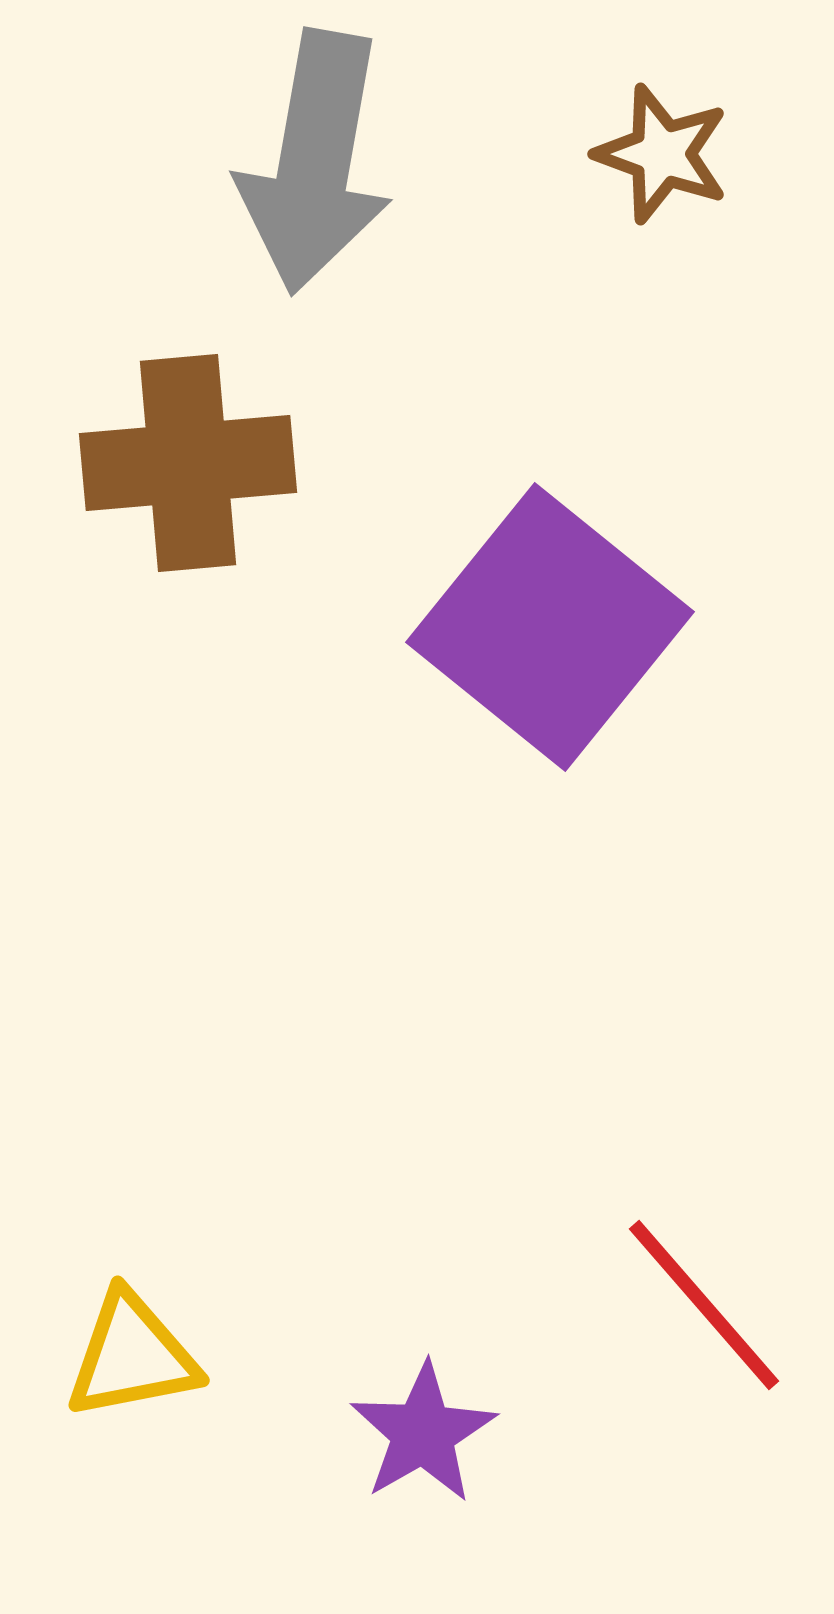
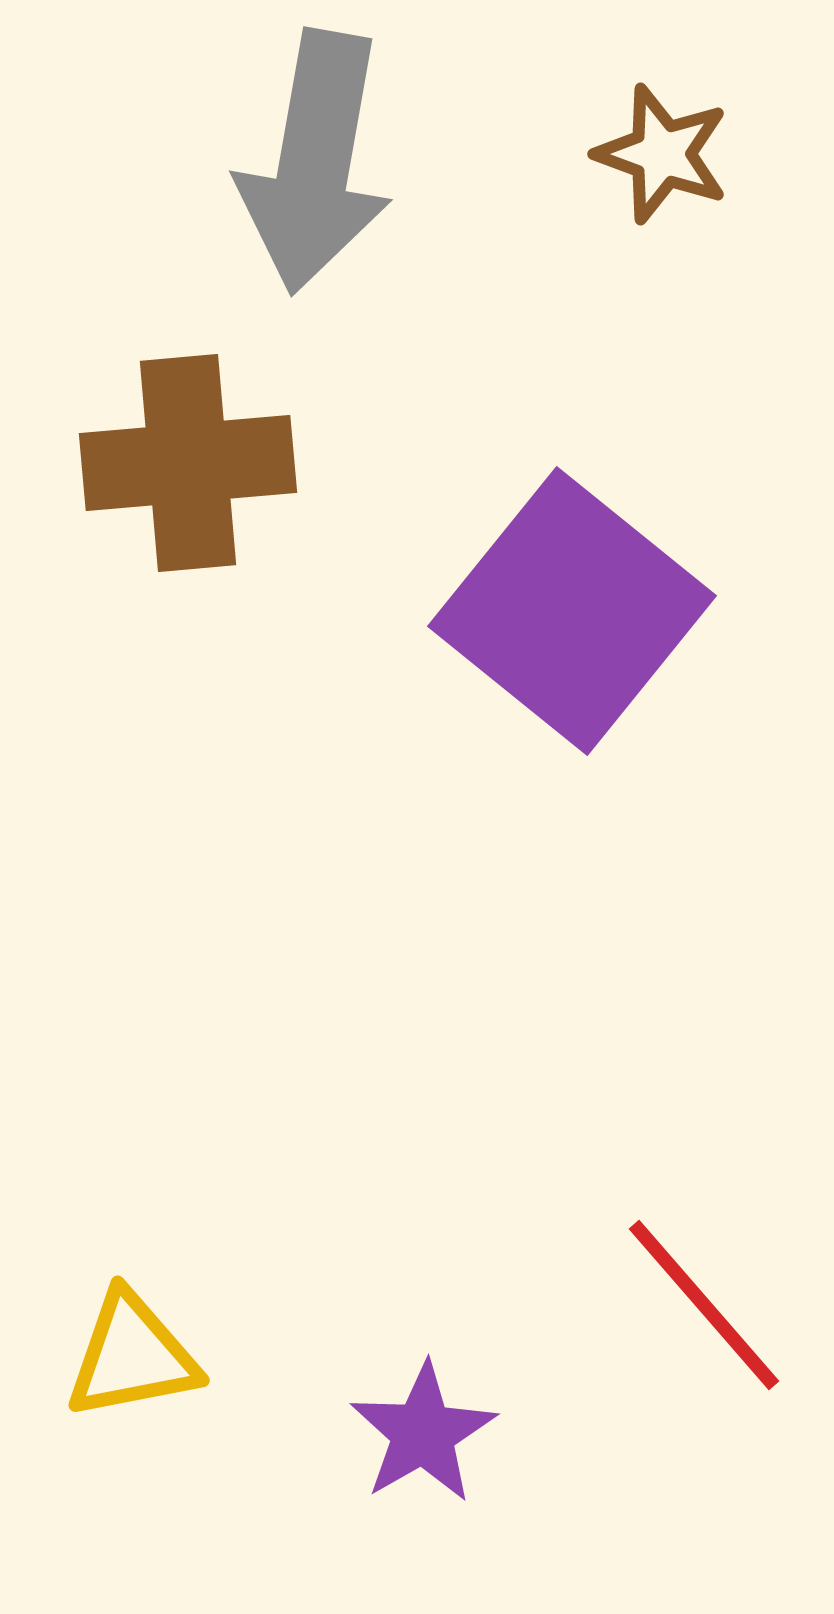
purple square: moved 22 px right, 16 px up
